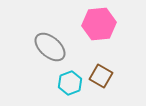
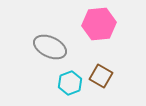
gray ellipse: rotated 16 degrees counterclockwise
